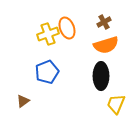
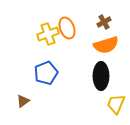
blue pentagon: moved 1 px left, 1 px down
